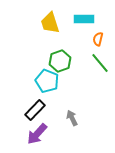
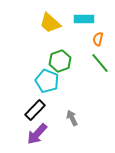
yellow trapezoid: rotated 30 degrees counterclockwise
